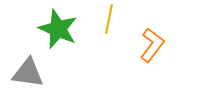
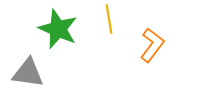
yellow line: rotated 20 degrees counterclockwise
